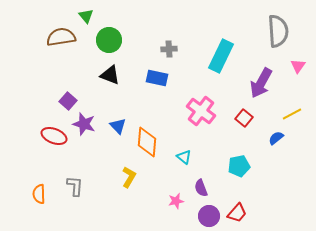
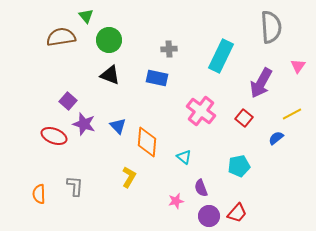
gray semicircle: moved 7 px left, 4 px up
